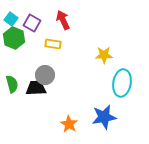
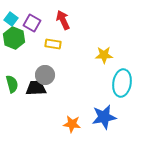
orange star: moved 3 px right; rotated 24 degrees counterclockwise
